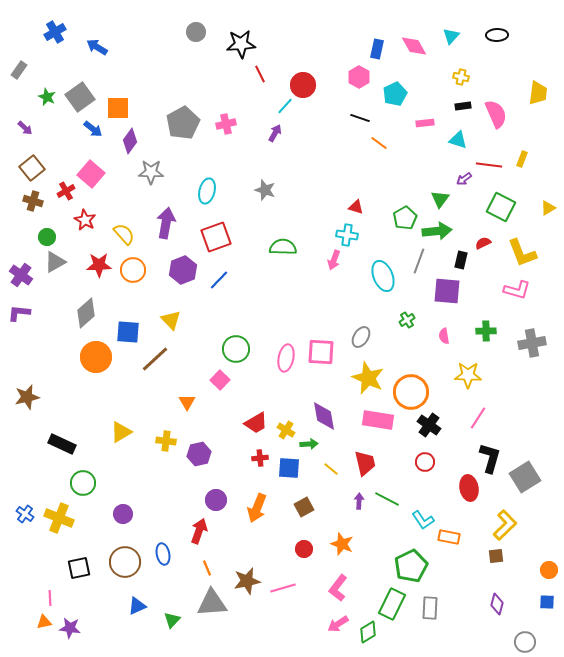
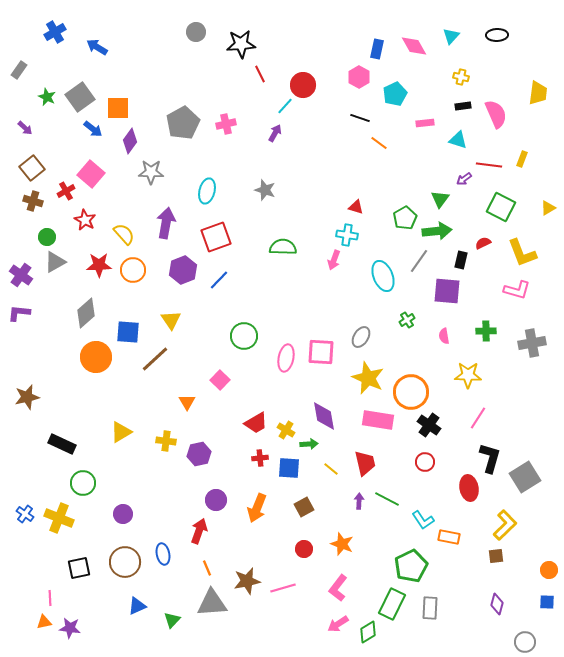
gray line at (419, 261): rotated 15 degrees clockwise
yellow triangle at (171, 320): rotated 10 degrees clockwise
green circle at (236, 349): moved 8 px right, 13 px up
